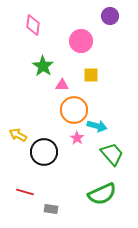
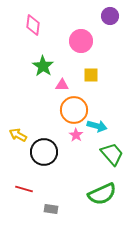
pink star: moved 1 px left, 3 px up
red line: moved 1 px left, 3 px up
